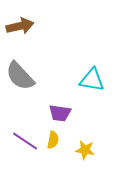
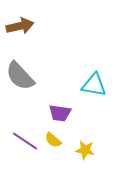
cyan triangle: moved 2 px right, 5 px down
yellow semicircle: rotated 120 degrees clockwise
